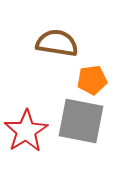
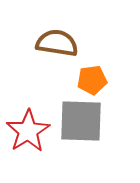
gray square: rotated 9 degrees counterclockwise
red star: moved 2 px right
